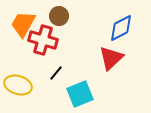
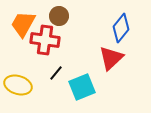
blue diamond: rotated 24 degrees counterclockwise
red cross: moved 2 px right; rotated 8 degrees counterclockwise
cyan square: moved 2 px right, 7 px up
